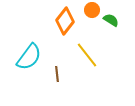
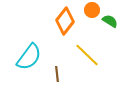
green semicircle: moved 1 px left, 1 px down
yellow line: rotated 8 degrees counterclockwise
